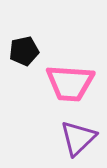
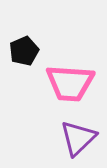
black pentagon: rotated 12 degrees counterclockwise
